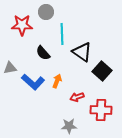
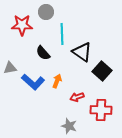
gray star: rotated 21 degrees clockwise
